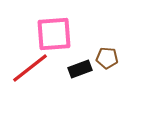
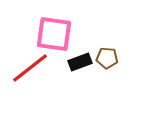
pink square: rotated 12 degrees clockwise
black rectangle: moved 7 px up
